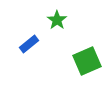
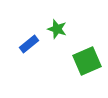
green star: moved 9 px down; rotated 18 degrees counterclockwise
